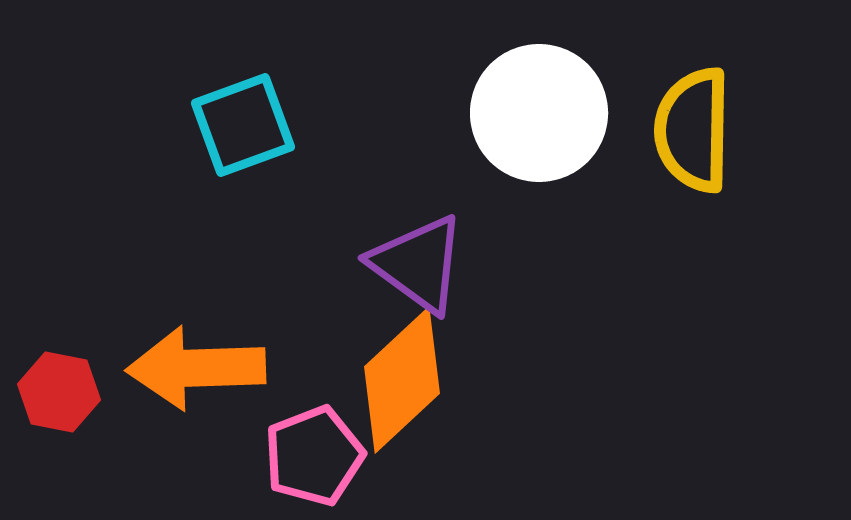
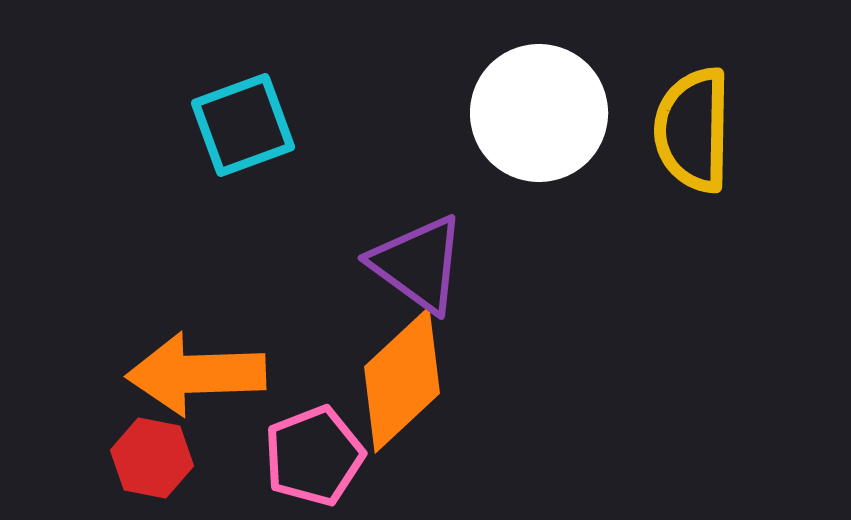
orange arrow: moved 6 px down
red hexagon: moved 93 px right, 66 px down
